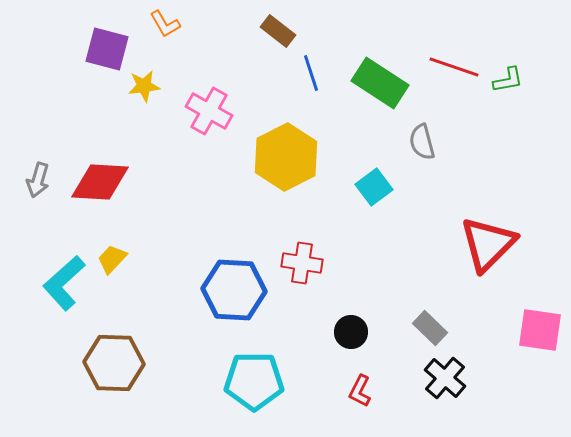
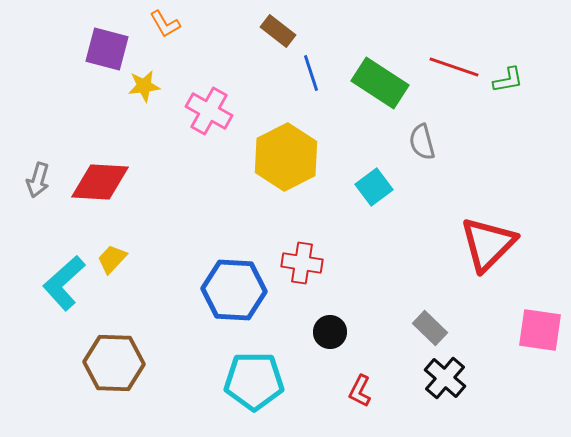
black circle: moved 21 px left
